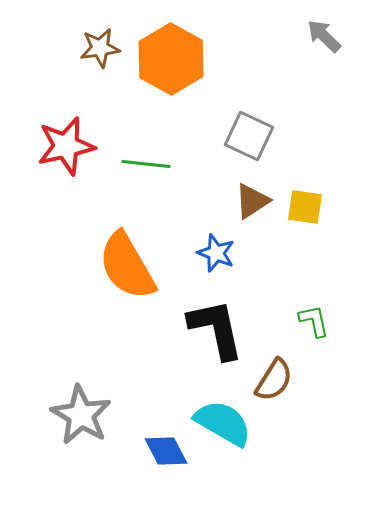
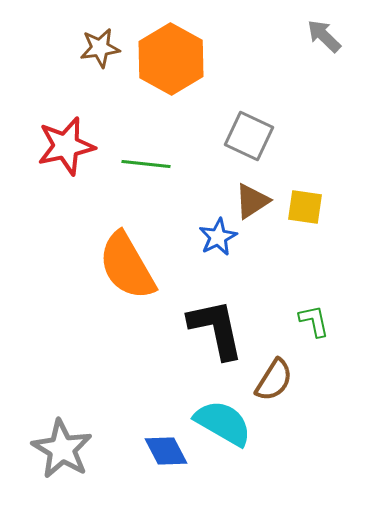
blue star: moved 2 px right, 16 px up; rotated 24 degrees clockwise
gray star: moved 19 px left, 34 px down
